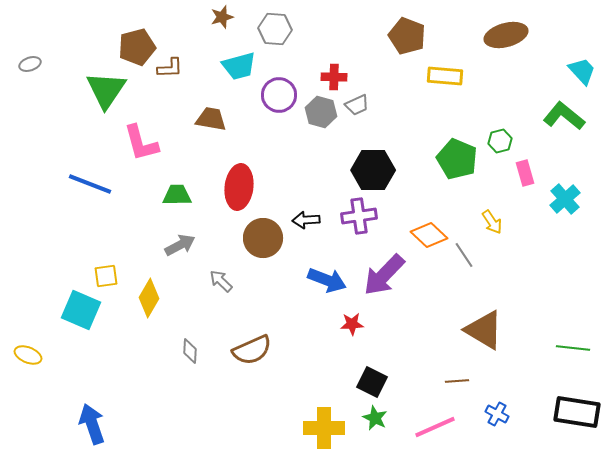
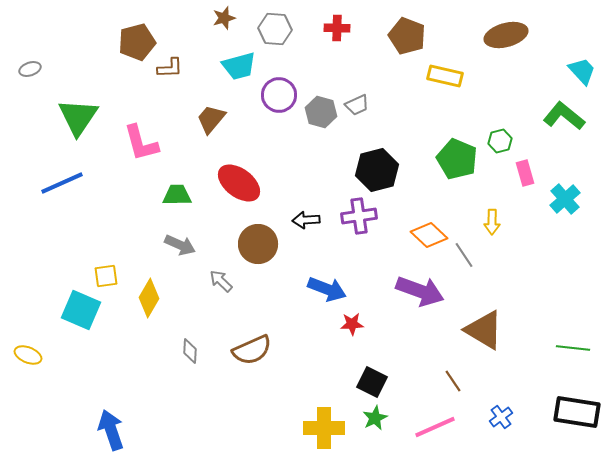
brown star at (222, 17): moved 2 px right, 1 px down
brown pentagon at (137, 47): moved 5 px up
gray ellipse at (30, 64): moved 5 px down
yellow rectangle at (445, 76): rotated 8 degrees clockwise
red cross at (334, 77): moved 3 px right, 49 px up
green triangle at (106, 90): moved 28 px left, 27 px down
brown trapezoid at (211, 119): rotated 60 degrees counterclockwise
black hexagon at (373, 170): moved 4 px right; rotated 15 degrees counterclockwise
blue line at (90, 184): moved 28 px left, 1 px up; rotated 45 degrees counterclockwise
red ellipse at (239, 187): moved 4 px up; rotated 60 degrees counterclockwise
yellow arrow at (492, 222): rotated 35 degrees clockwise
brown circle at (263, 238): moved 5 px left, 6 px down
gray arrow at (180, 245): rotated 52 degrees clockwise
purple arrow at (384, 275): moved 36 px right, 16 px down; rotated 114 degrees counterclockwise
blue arrow at (327, 280): moved 9 px down
brown line at (457, 381): moved 4 px left; rotated 60 degrees clockwise
blue cross at (497, 414): moved 4 px right, 3 px down; rotated 25 degrees clockwise
green star at (375, 418): rotated 20 degrees clockwise
blue arrow at (92, 424): moved 19 px right, 6 px down
